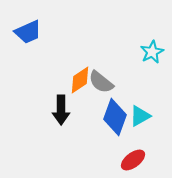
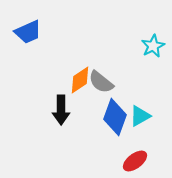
cyan star: moved 1 px right, 6 px up
red ellipse: moved 2 px right, 1 px down
